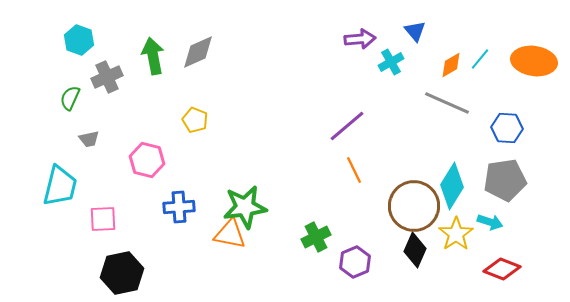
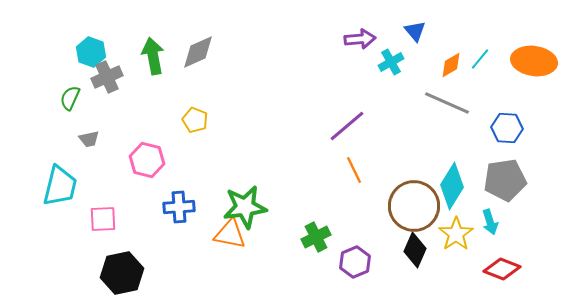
cyan hexagon: moved 12 px right, 12 px down
cyan arrow: rotated 55 degrees clockwise
